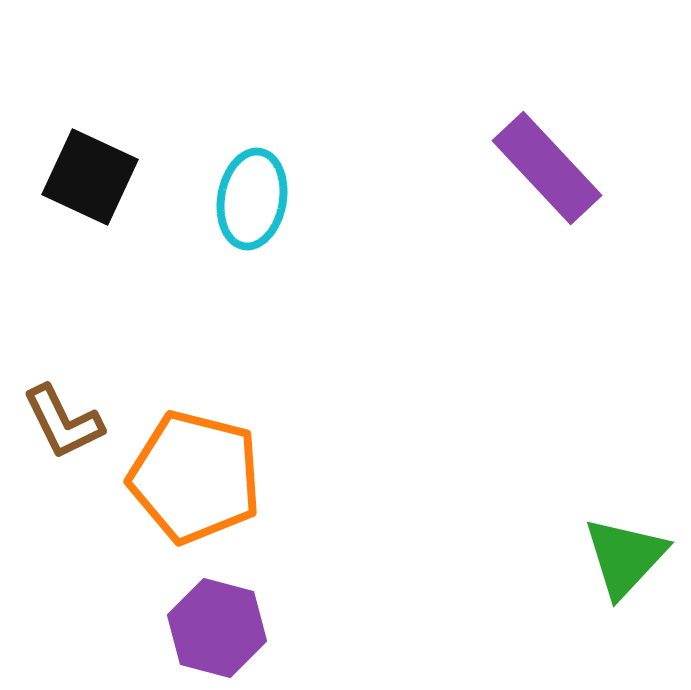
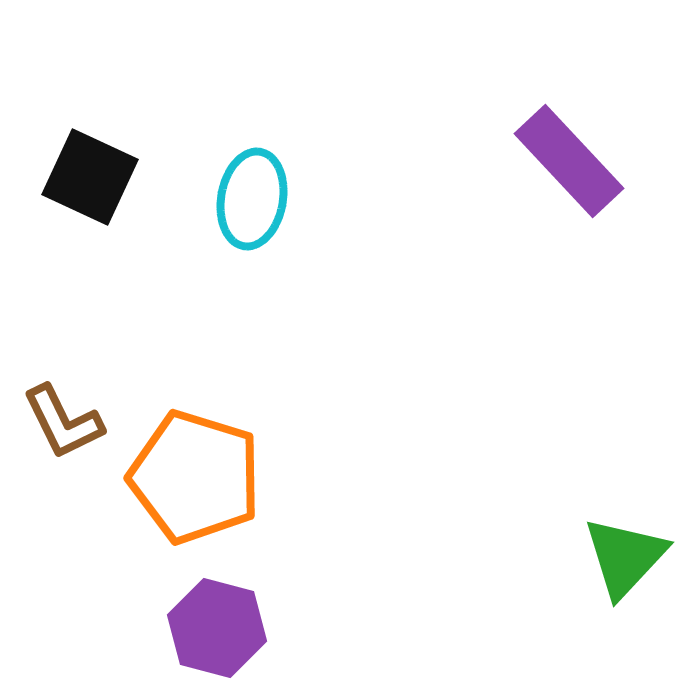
purple rectangle: moved 22 px right, 7 px up
orange pentagon: rotated 3 degrees clockwise
